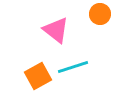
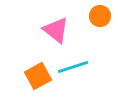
orange circle: moved 2 px down
